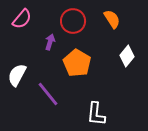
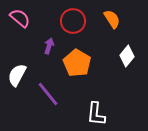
pink semicircle: moved 2 px left, 1 px up; rotated 90 degrees counterclockwise
purple arrow: moved 1 px left, 4 px down
